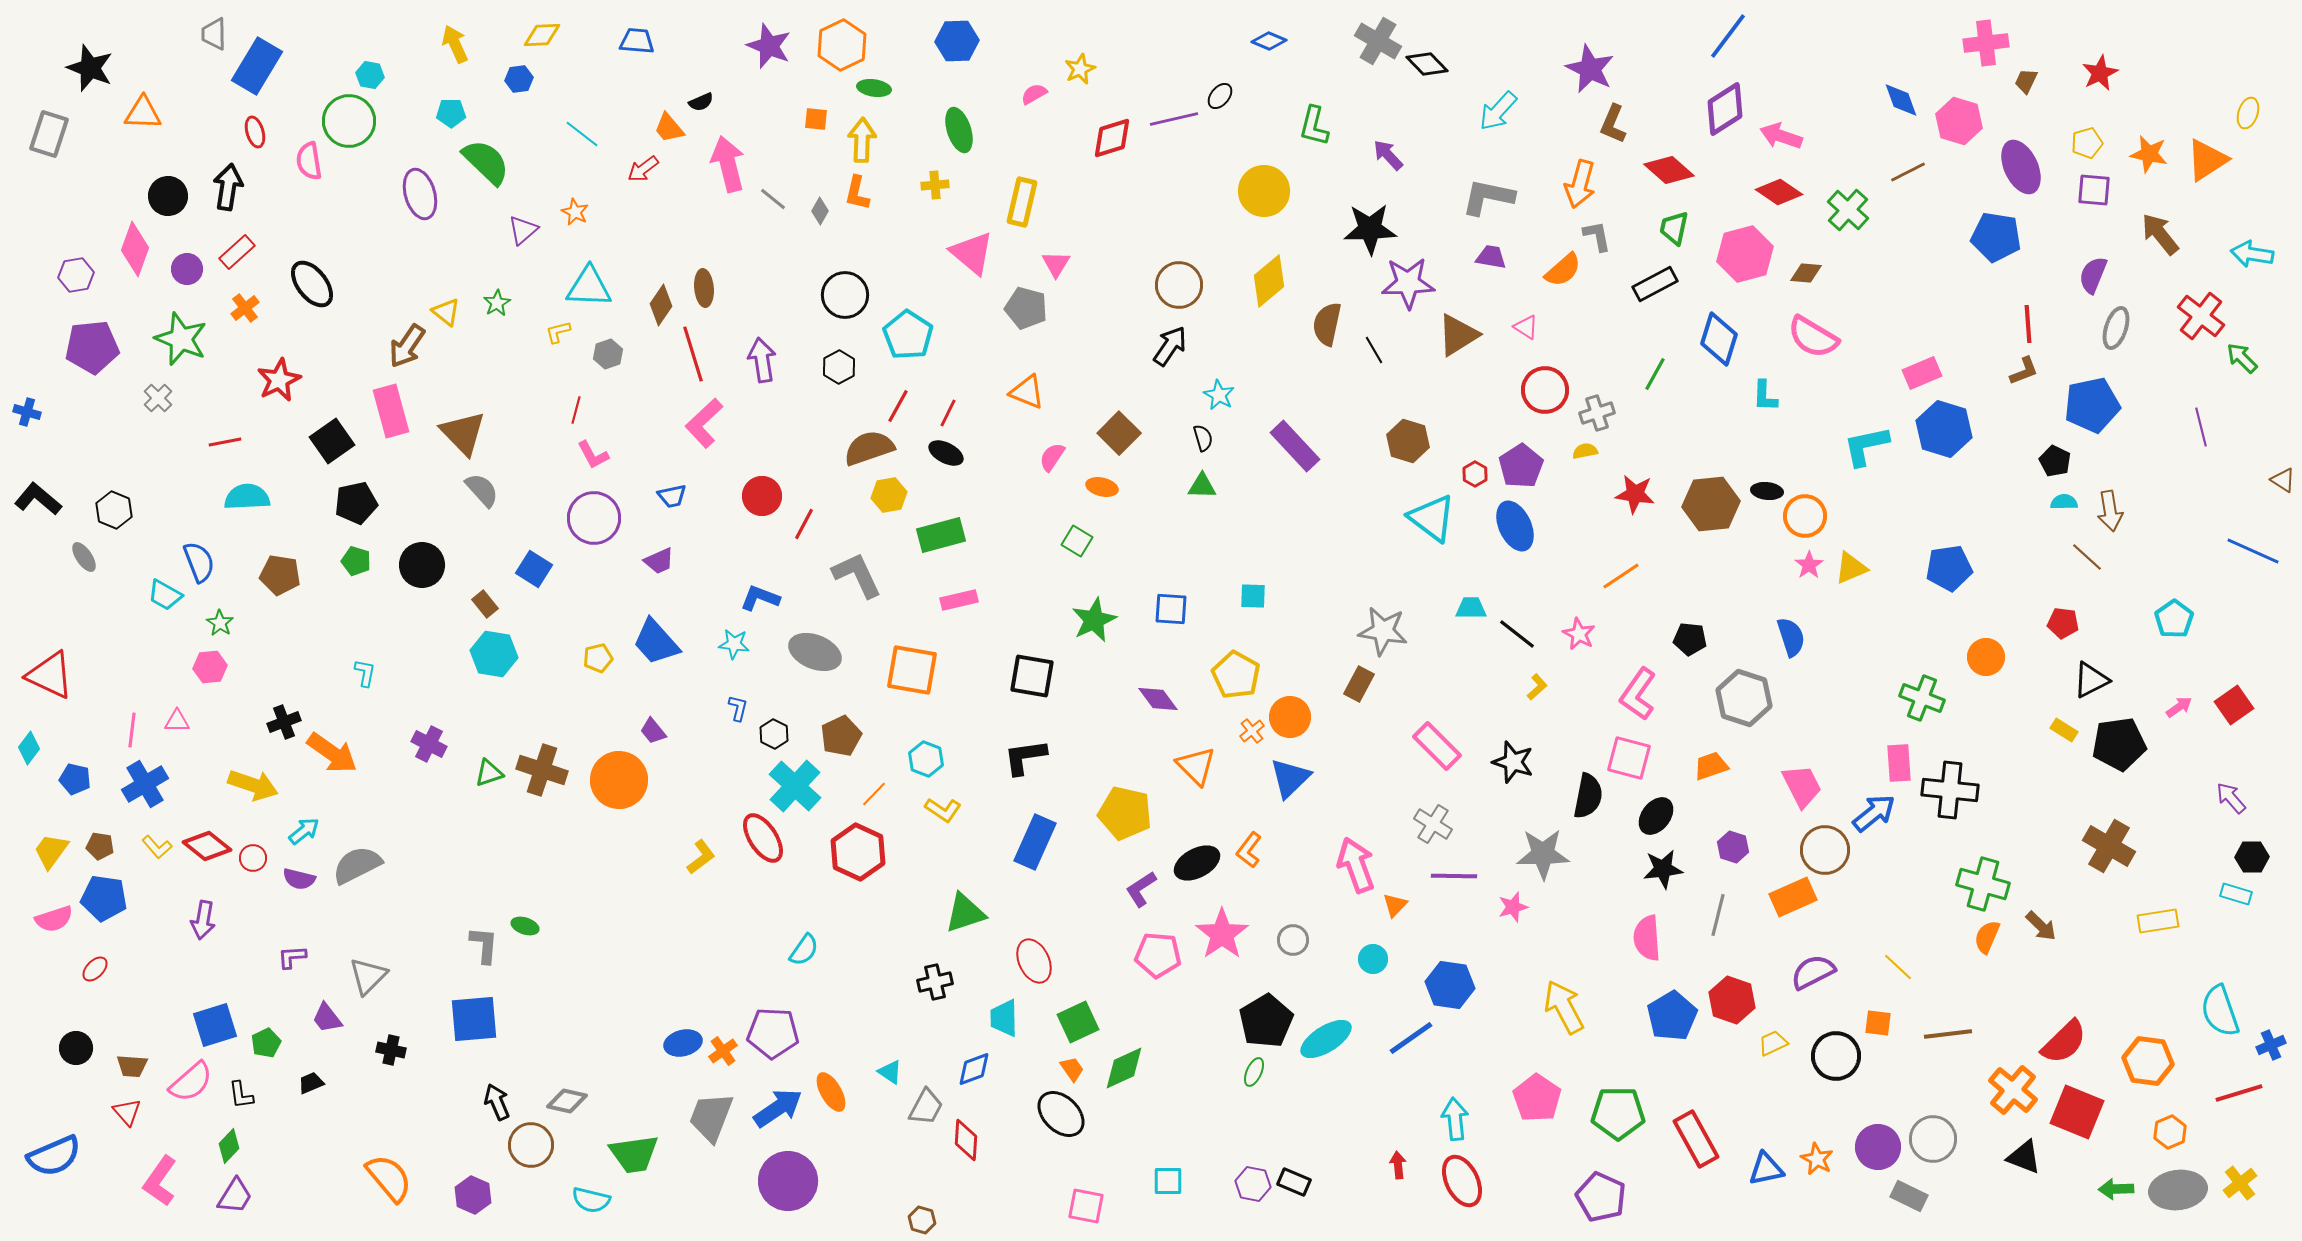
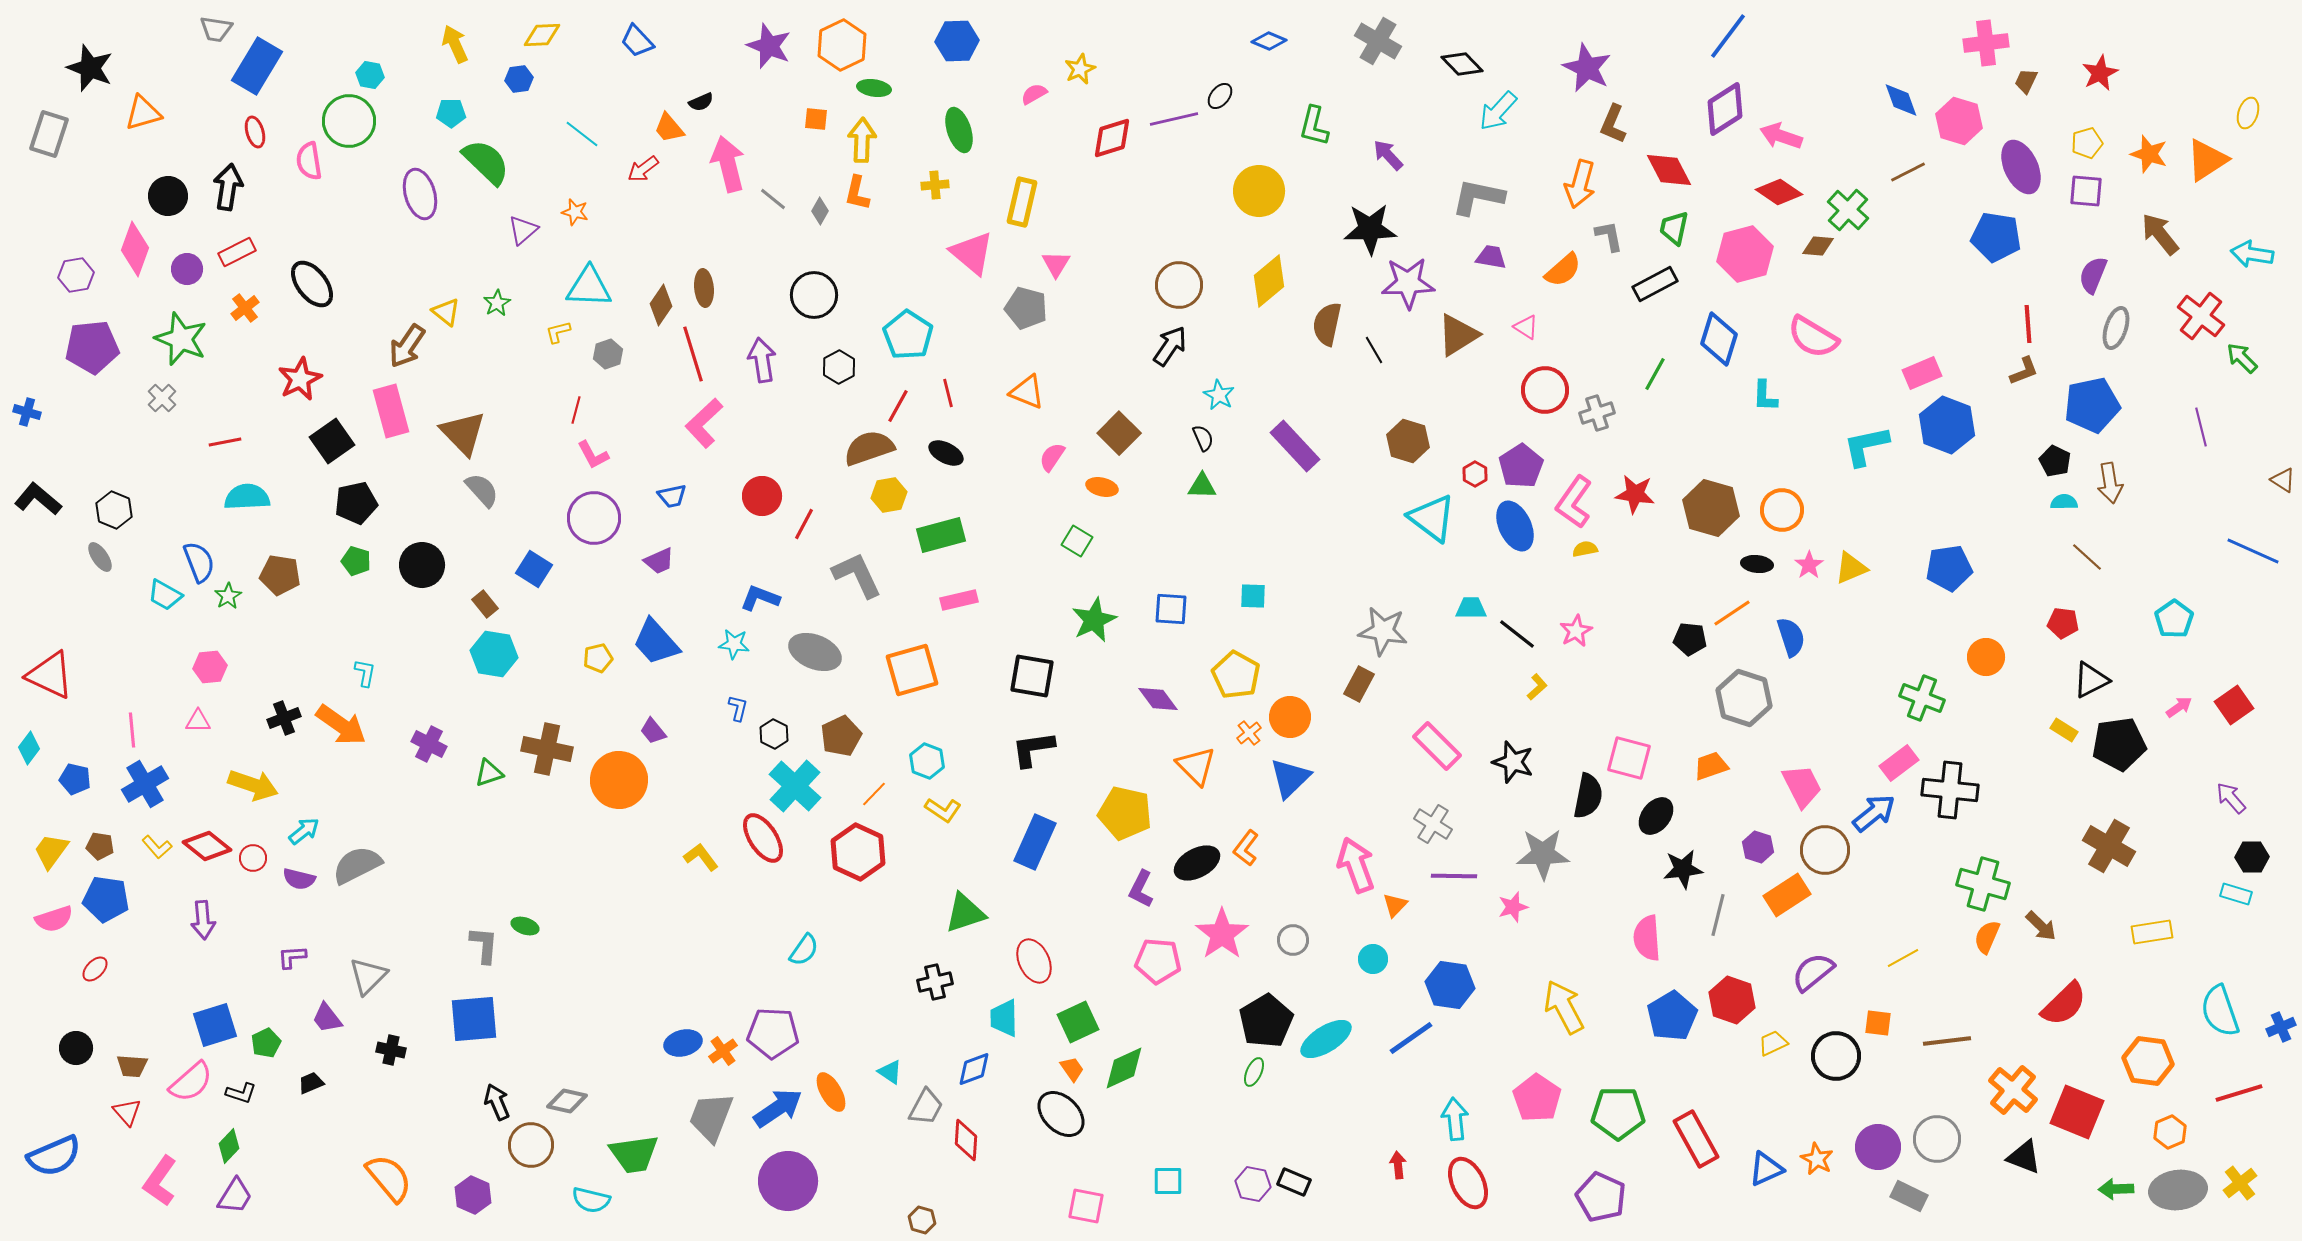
gray trapezoid at (214, 34): moved 2 px right, 5 px up; rotated 80 degrees counterclockwise
blue trapezoid at (637, 41): rotated 138 degrees counterclockwise
black diamond at (1427, 64): moved 35 px right
purple star at (1590, 69): moved 3 px left, 1 px up
orange triangle at (143, 113): rotated 18 degrees counterclockwise
orange star at (2149, 154): rotated 6 degrees clockwise
red diamond at (1669, 170): rotated 21 degrees clockwise
purple square at (2094, 190): moved 8 px left, 1 px down
yellow circle at (1264, 191): moved 5 px left
gray L-shape at (1488, 197): moved 10 px left
orange star at (575, 212): rotated 12 degrees counterclockwise
gray L-shape at (1597, 236): moved 12 px right
red rectangle at (237, 252): rotated 15 degrees clockwise
brown diamond at (1806, 273): moved 12 px right, 27 px up
black circle at (845, 295): moved 31 px left
red star at (279, 380): moved 21 px right, 1 px up
gray cross at (158, 398): moved 4 px right
red line at (948, 413): moved 20 px up; rotated 40 degrees counterclockwise
blue hexagon at (1944, 429): moved 3 px right, 4 px up; rotated 4 degrees clockwise
black semicircle at (1203, 438): rotated 8 degrees counterclockwise
yellow semicircle at (1585, 451): moved 98 px down
black ellipse at (1767, 491): moved 10 px left, 73 px down
brown hexagon at (1711, 504): moved 4 px down; rotated 22 degrees clockwise
brown arrow at (2110, 511): moved 28 px up
orange circle at (1805, 516): moved 23 px left, 6 px up
gray ellipse at (84, 557): moved 16 px right
orange line at (1621, 576): moved 111 px right, 37 px down
green star at (220, 623): moved 8 px right, 27 px up; rotated 8 degrees clockwise
pink star at (1579, 634): moved 3 px left, 3 px up; rotated 16 degrees clockwise
orange square at (912, 670): rotated 26 degrees counterclockwise
pink L-shape at (1638, 694): moved 64 px left, 192 px up
pink triangle at (177, 721): moved 21 px right
black cross at (284, 722): moved 4 px up
pink line at (132, 730): rotated 12 degrees counterclockwise
orange cross at (1252, 731): moved 3 px left, 2 px down
orange arrow at (332, 753): moved 9 px right, 28 px up
black L-shape at (1025, 757): moved 8 px right, 8 px up
cyan hexagon at (926, 759): moved 1 px right, 2 px down
pink rectangle at (1899, 763): rotated 57 degrees clockwise
brown cross at (542, 770): moved 5 px right, 21 px up; rotated 6 degrees counterclockwise
purple hexagon at (1733, 847): moved 25 px right
orange L-shape at (1249, 850): moved 3 px left, 2 px up
yellow L-shape at (701, 857): rotated 90 degrees counterclockwise
black star at (1663, 869): moved 20 px right
purple L-shape at (1141, 889): rotated 30 degrees counterclockwise
orange rectangle at (1793, 897): moved 6 px left, 2 px up; rotated 9 degrees counterclockwise
blue pentagon at (104, 898): moved 2 px right, 1 px down
purple arrow at (203, 920): rotated 15 degrees counterclockwise
yellow rectangle at (2158, 921): moved 6 px left, 11 px down
pink pentagon at (1158, 955): moved 6 px down
yellow line at (1898, 967): moved 5 px right, 9 px up; rotated 72 degrees counterclockwise
purple semicircle at (1813, 972): rotated 12 degrees counterclockwise
brown line at (1948, 1034): moved 1 px left, 7 px down
red semicircle at (2064, 1042): moved 38 px up
blue cross at (2271, 1045): moved 10 px right, 18 px up
black L-shape at (241, 1095): moved 2 px up; rotated 64 degrees counterclockwise
gray circle at (1933, 1139): moved 4 px right
blue triangle at (1766, 1169): rotated 12 degrees counterclockwise
red ellipse at (1462, 1181): moved 6 px right, 2 px down
